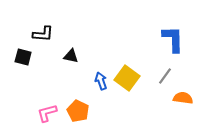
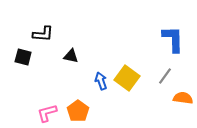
orange pentagon: rotated 10 degrees clockwise
